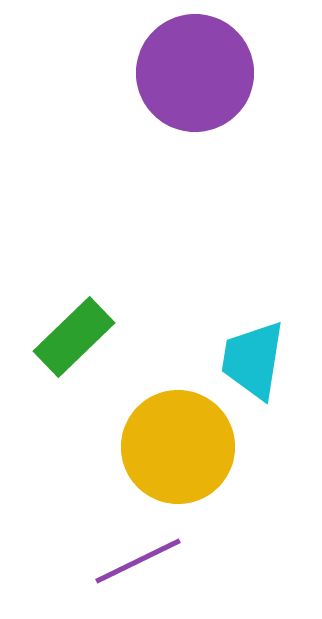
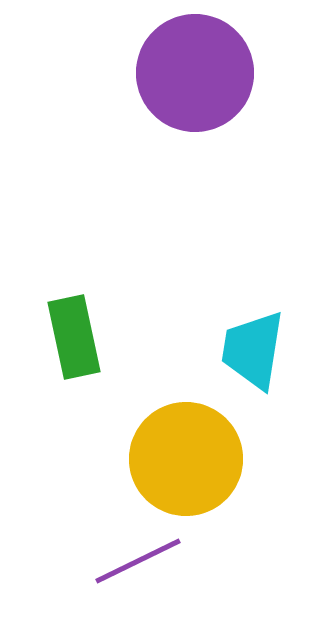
green rectangle: rotated 58 degrees counterclockwise
cyan trapezoid: moved 10 px up
yellow circle: moved 8 px right, 12 px down
